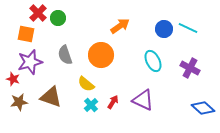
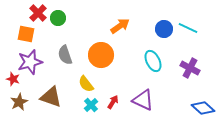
yellow semicircle: rotated 12 degrees clockwise
brown star: rotated 18 degrees counterclockwise
